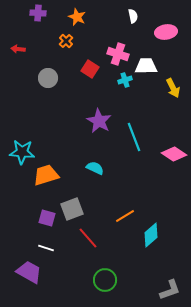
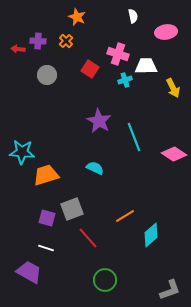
purple cross: moved 28 px down
gray circle: moved 1 px left, 3 px up
